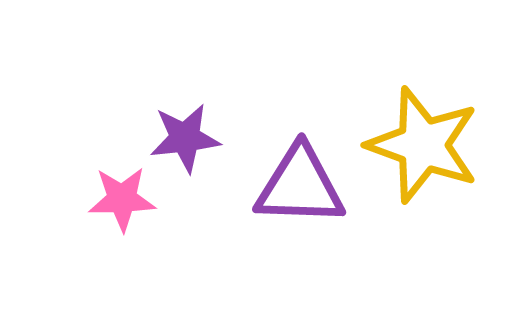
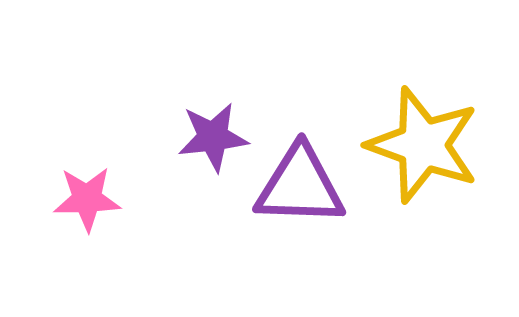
purple star: moved 28 px right, 1 px up
pink star: moved 35 px left
